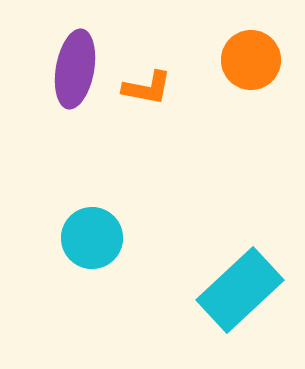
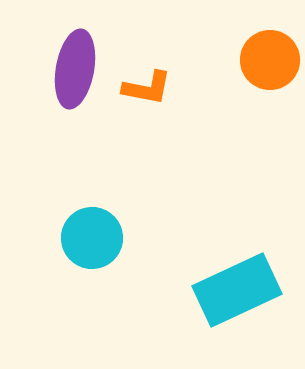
orange circle: moved 19 px right
cyan rectangle: moved 3 px left; rotated 18 degrees clockwise
